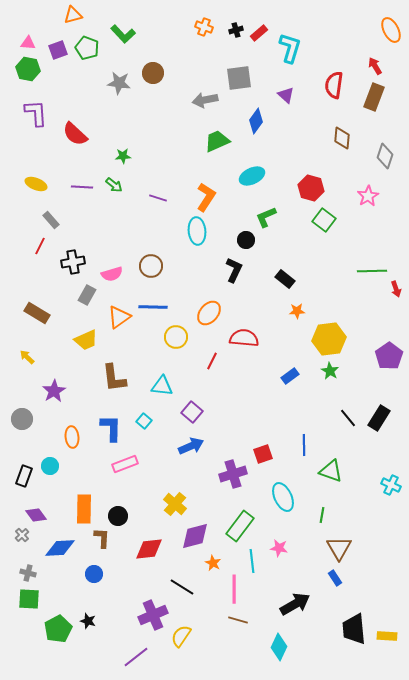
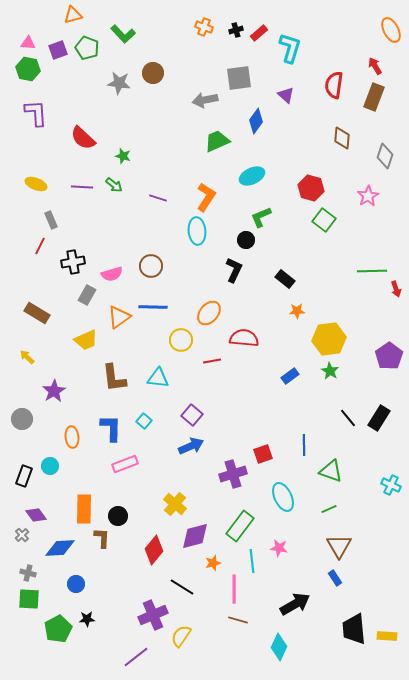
red semicircle at (75, 134): moved 8 px right, 4 px down
green star at (123, 156): rotated 21 degrees clockwise
green L-shape at (266, 217): moved 5 px left
gray rectangle at (51, 220): rotated 18 degrees clockwise
yellow circle at (176, 337): moved 5 px right, 3 px down
red line at (212, 361): rotated 54 degrees clockwise
cyan triangle at (162, 386): moved 4 px left, 8 px up
purple square at (192, 412): moved 3 px down
green line at (322, 515): moved 7 px right, 6 px up; rotated 56 degrees clockwise
brown triangle at (339, 548): moved 2 px up
red diamond at (149, 549): moved 5 px right, 1 px down; rotated 44 degrees counterclockwise
orange star at (213, 563): rotated 28 degrees clockwise
blue circle at (94, 574): moved 18 px left, 10 px down
black star at (88, 621): moved 1 px left, 2 px up; rotated 21 degrees counterclockwise
